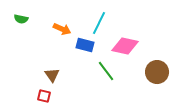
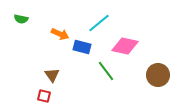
cyan line: rotated 25 degrees clockwise
orange arrow: moved 2 px left, 5 px down
blue rectangle: moved 3 px left, 2 px down
brown circle: moved 1 px right, 3 px down
